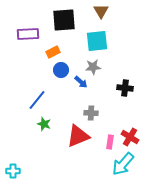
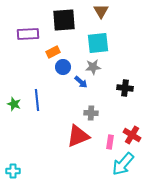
cyan square: moved 1 px right, 2 px down
blue circle: moved 2 px right, 3 px up
blue line: rotated 45 degrees counterclockwise
green star: moved 30 px left, 20 px up
red cross: moved 2 px right, 2 px up
